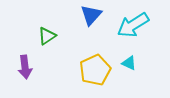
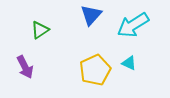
green triangle: moved 7 px left, 6 px up
purple arrow: rotated 20 degrees counterclockwise
